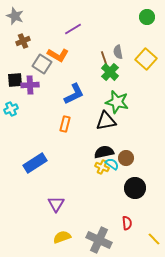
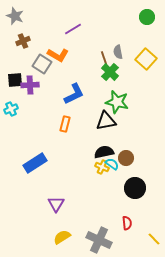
yellow semicircle: rotated 12 degrees counterclockwise
